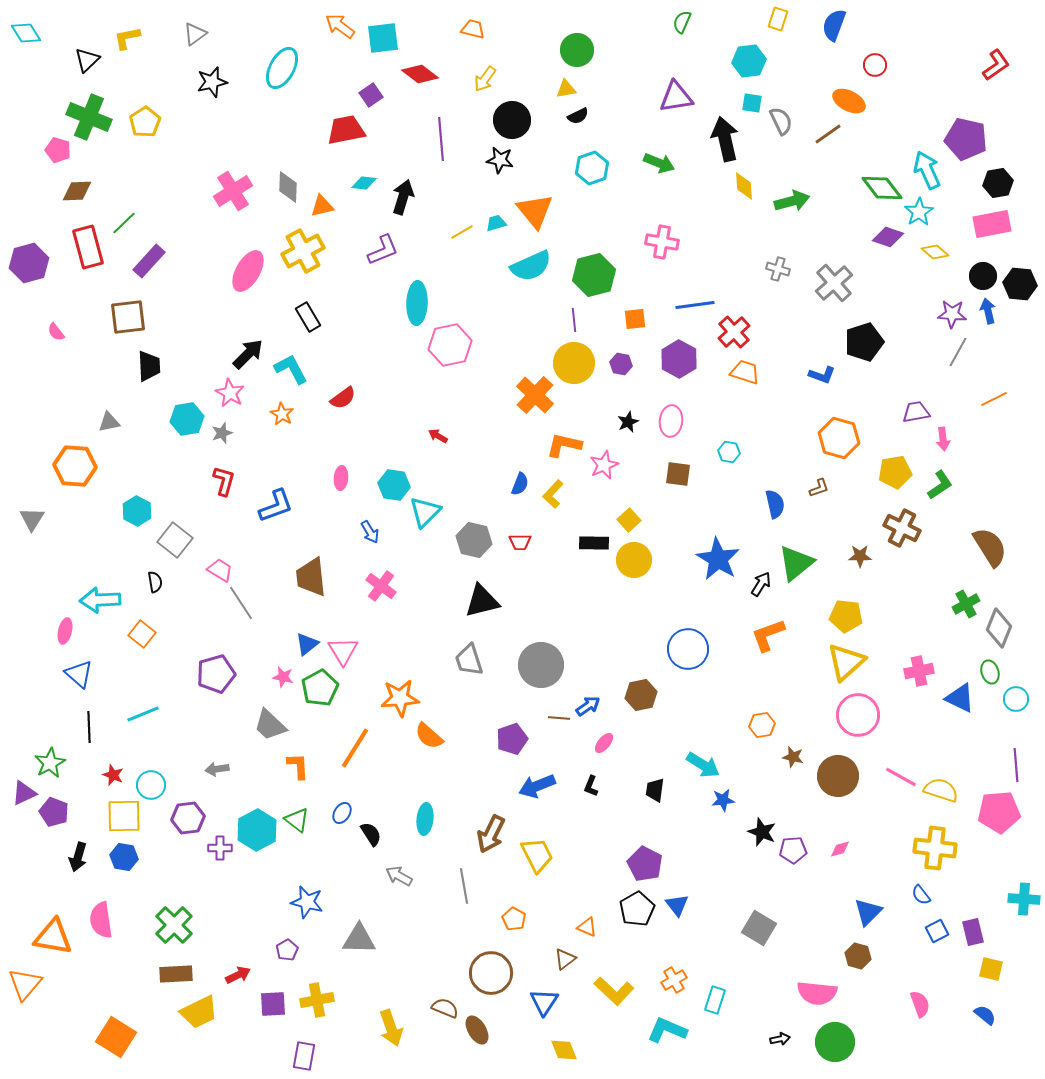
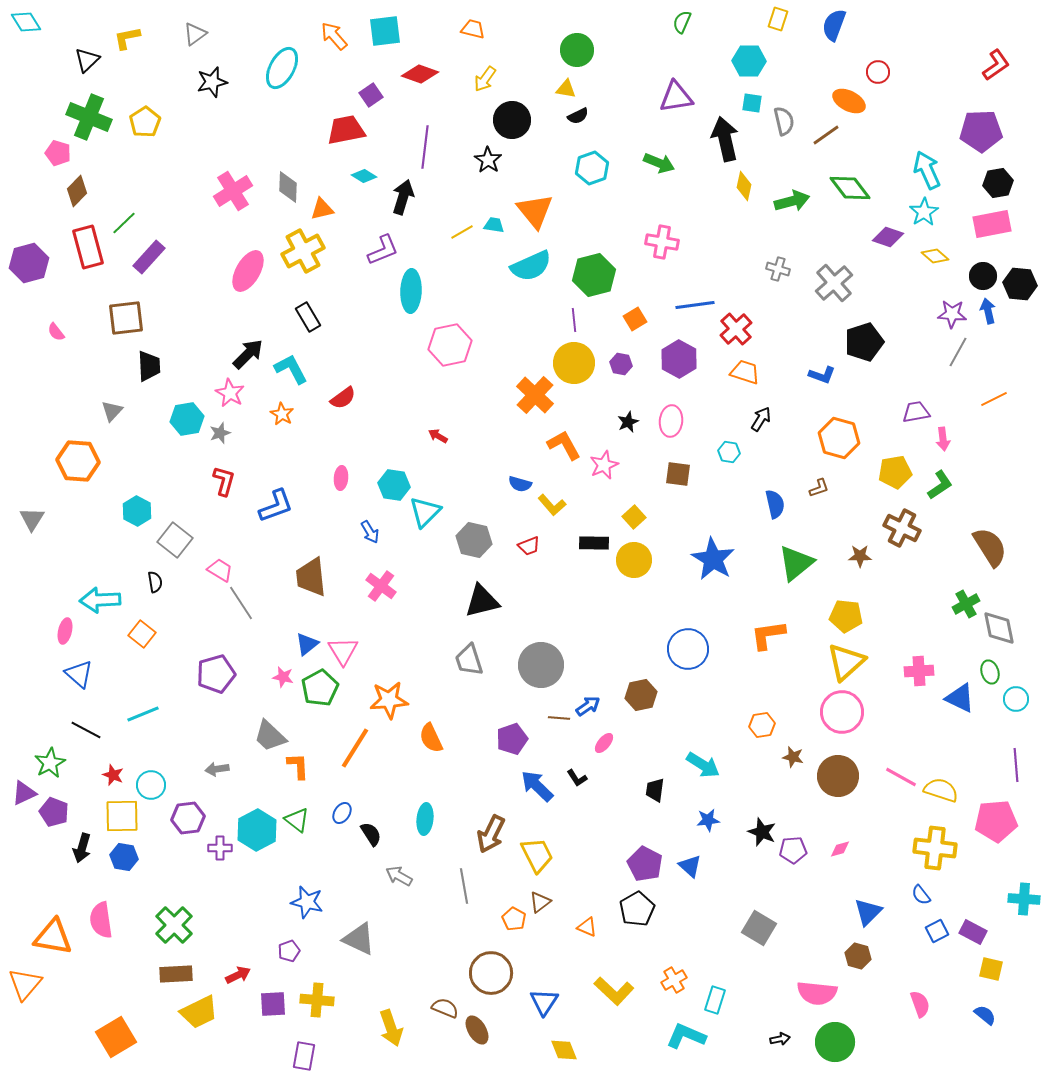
orange arrow at (340, 26): moved 6 px left, 10 px down; rotated 12 degrees clockwise
cyan diamond at (26, 33): moved 11 px up
cyan square at (383, 38): moved 2 px right, 7 px up
cyan hexagon at (749, 61): rotated 8 degrees clockwise
red circle at (875, 65): moved 3 px right, 7 px down
red diamond at (420, 74): rotated 18 degrees counterclockwise
yellow triangle at (566, 89): rotated 20 degrees clockwise
gray semicircle at (781, 121): moved 3 px right; rotated 12 degrees clockwise
brown line at (828, 134): moved 2 px left, 1 px down
purple line at (441, 139): moved 16 px left, 8 px down; rotated 12 degrees clockwise
purple pentagon at (966, 139): moved 15 px right, 8 px up; rotated 15 degrees counterclockwise
pink pentagon at (58, 150): moved 3 px down
black star at (500, 160): moved 12 px left; rotated 24 degrees clockwise
cyan diamond at (364, 183): moved 7 px up; rotated 25 degrees clockwise
yellow diamond at (744, 186): rotated 16 degrees clockwise
green diamond at (882, 188): moved 32 px left
brown diamond at (77, 191): rotated 44 degrees counterclockwise
orange triangle at (322, 206): moved 3 px down
cyan star at (919, 212): moved 5 px right
cyan trapezoid at (496, 223): moved 2 px left, 2 px down; rotated 25 degrees clockwise
yellow diamond at (935, 252): moved 4 px down
purple rectangle at (149, 261): moved 4 px up
cyan ellipse at (417, 303): moved 6 px left, 12 px up
brown square at (128, 317): moved 2 px left, 1 px down
orange square at (635, 319): rotated 25 degrees counterclockwise
red cross at (734, 332): moved 2 px right, 3 px up
gray triangle at (109, 422): moved 3 px right, 11 px up; rotated 35 degrees counterclockwise
gray star at (222, 433): moved 2 px left
orange L-shape at (564, 445): rotated 48 degrees clockwise
orange hexagon at (75, 466): moved 3 px right, 5 px up
blue semicircle at (520, 484): rotated 85 degrees clockwise
yellow L-shape at (553, 494): moved 1 px left, 11 px down; rotated 84 degrees counterclockwise
yellow square at (629, 520): moved 5 px right, 3 px up
red trapezoid at (520, 542): moved 9 px right, 4 px down; rotated 20 degrees counterclockwise
blue star at (718, 559): moved 5 px left
black arrow at (761, 584): moved 165 px up
gray diamond at (999, 628): rotated 33 degrees counterclockwise
orange L-shape at (768, 635): rotated 12 degrees clockwise
pink cross at (919, 671): rotated 8 degrees clockwise
orange star at (400, 698): moved 11 px left, 2 px down
pink circle at (858, 715): moved 16 px left, 3 px up
gray trapezoid at (270, 725): moved 11 px down
black line at (89, 727): moved 3 px left, 3 px down; rotated 60 degrees counterclockwise
orange semicircle at (429, 736): moved 2 px right, 2 px down; rotated 24 degrees clockwise
blue arrow at (537, 786): rotated 66 degrees clockwise
black L-shape at (591, 786): moved 14 px left, 8 px up; rotated 55 degrees counterclockwise
blue star at (723, 800): moved 15 px left, 20 px down
pink pentagon at (999, 812): moved 3 px left, 9 px down
yellow square at (124, 816): moved 2 px left
black arrow at (78, 857): moved 4 px right, 9 px up
blue triangle at (677, 905): moved 13 px right, 39 px up; rotated 10 degrees counterclockwise
purple rectangle at (973, 932): rotated 48 degrees counterclockwise
gray triangle at (359, 939): rotated 24 degrees clockwise
purple pentagon at (287, 950): moved 2 px right, 1 px down; rotated 10 degrees clockwise
brown triangle at (565, 959): moved 25 px left, 57 px up
yellow cross at (317, 1000): rotated 16 degrees clockwise
cyan L-shape at (667, 1030): moved 19 px right, 6 px down
orange square at (116, 1037): rotated 27 degrees clockwise
